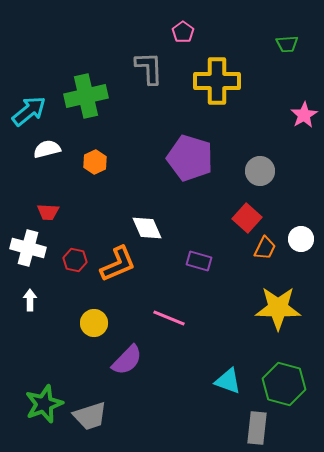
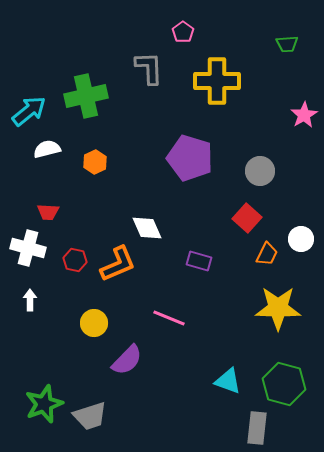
orange trapezoid: moved 2 px right, 6 px down
